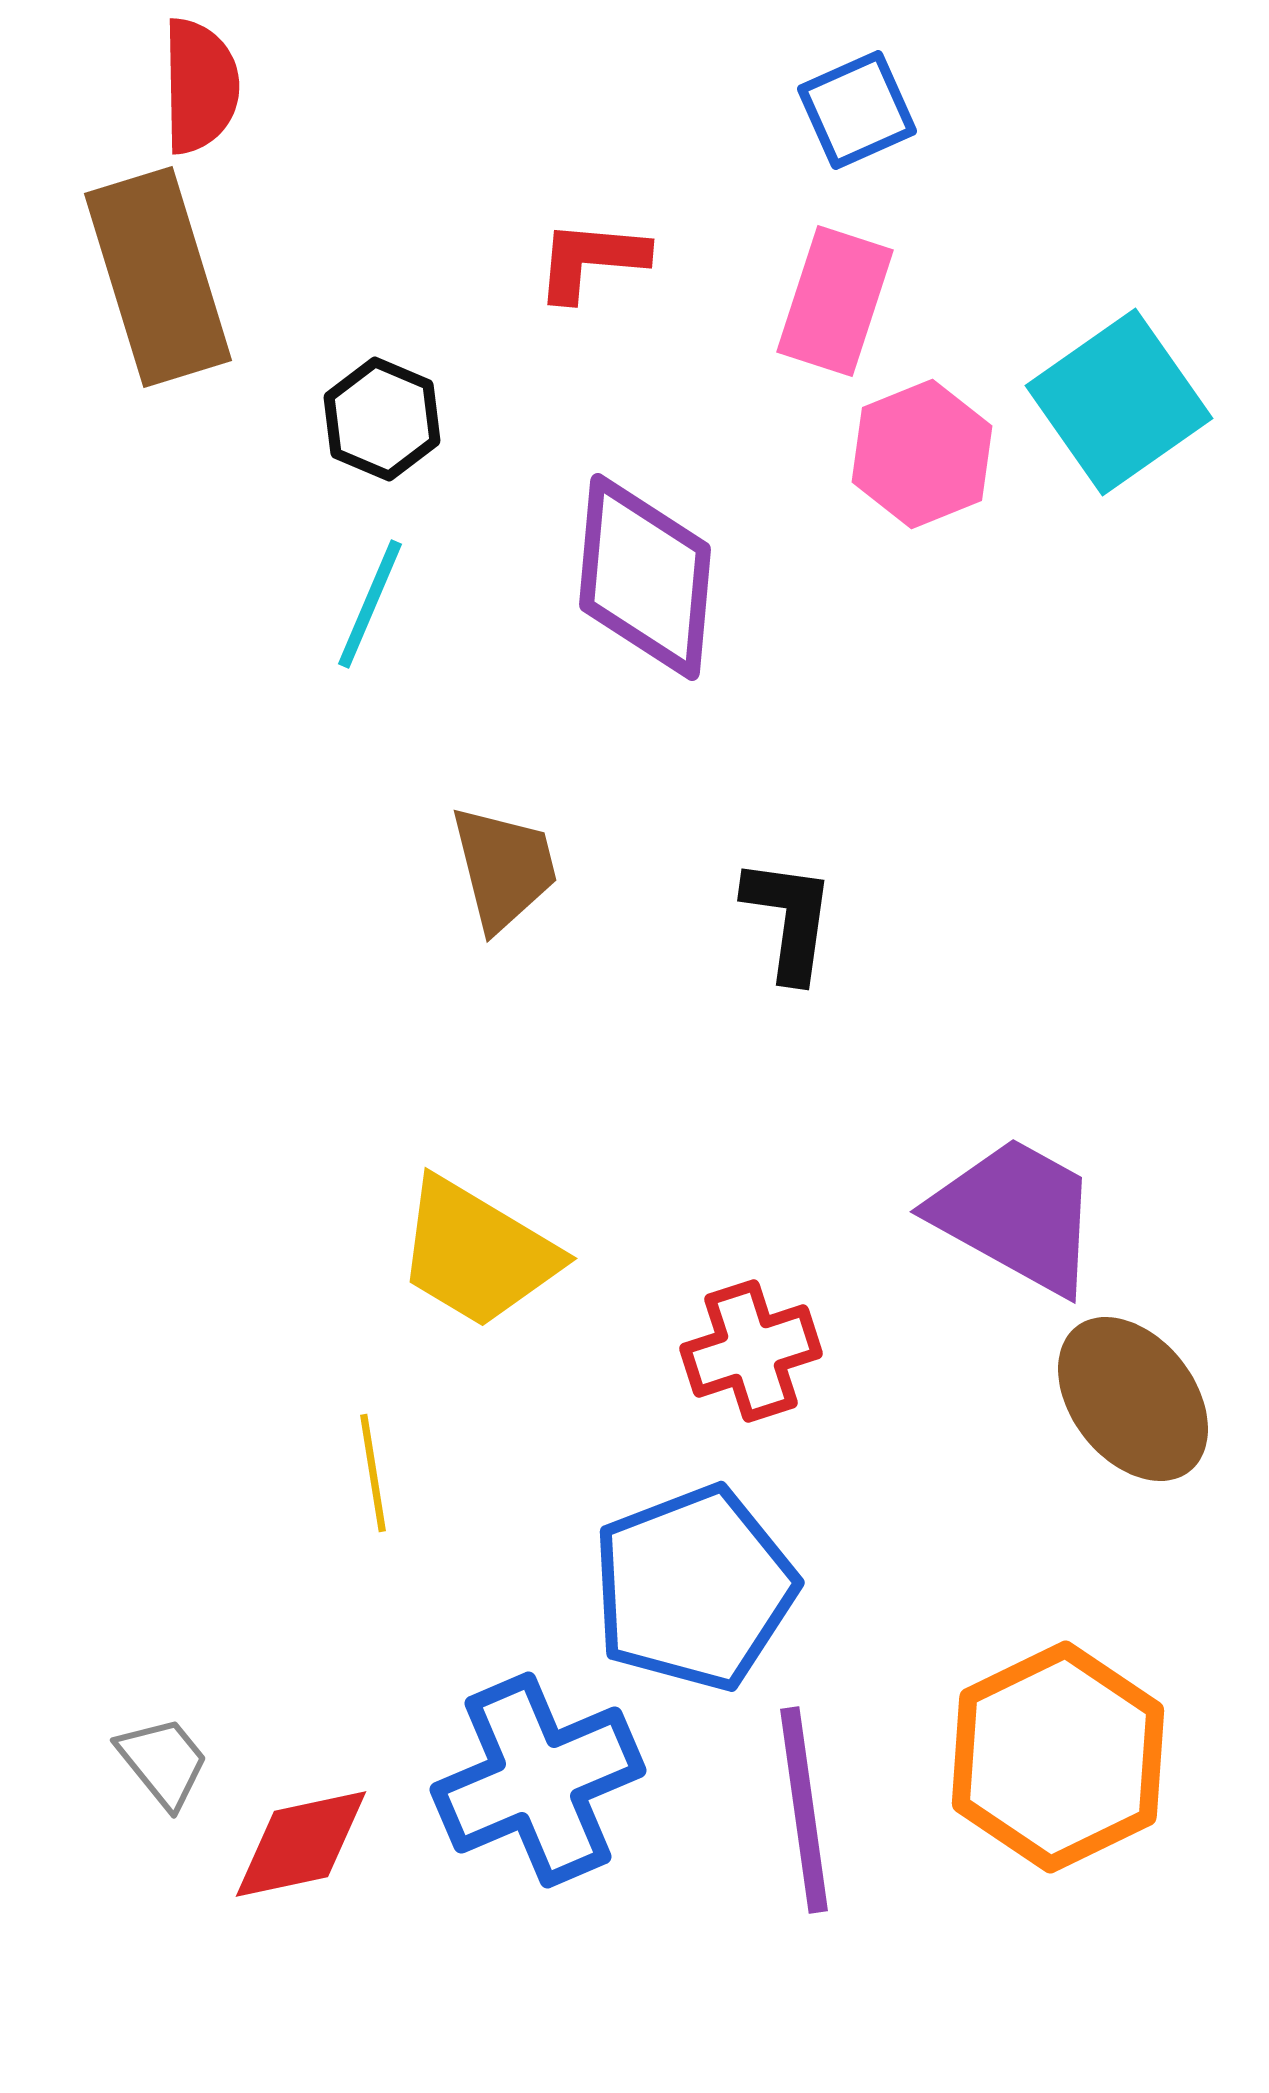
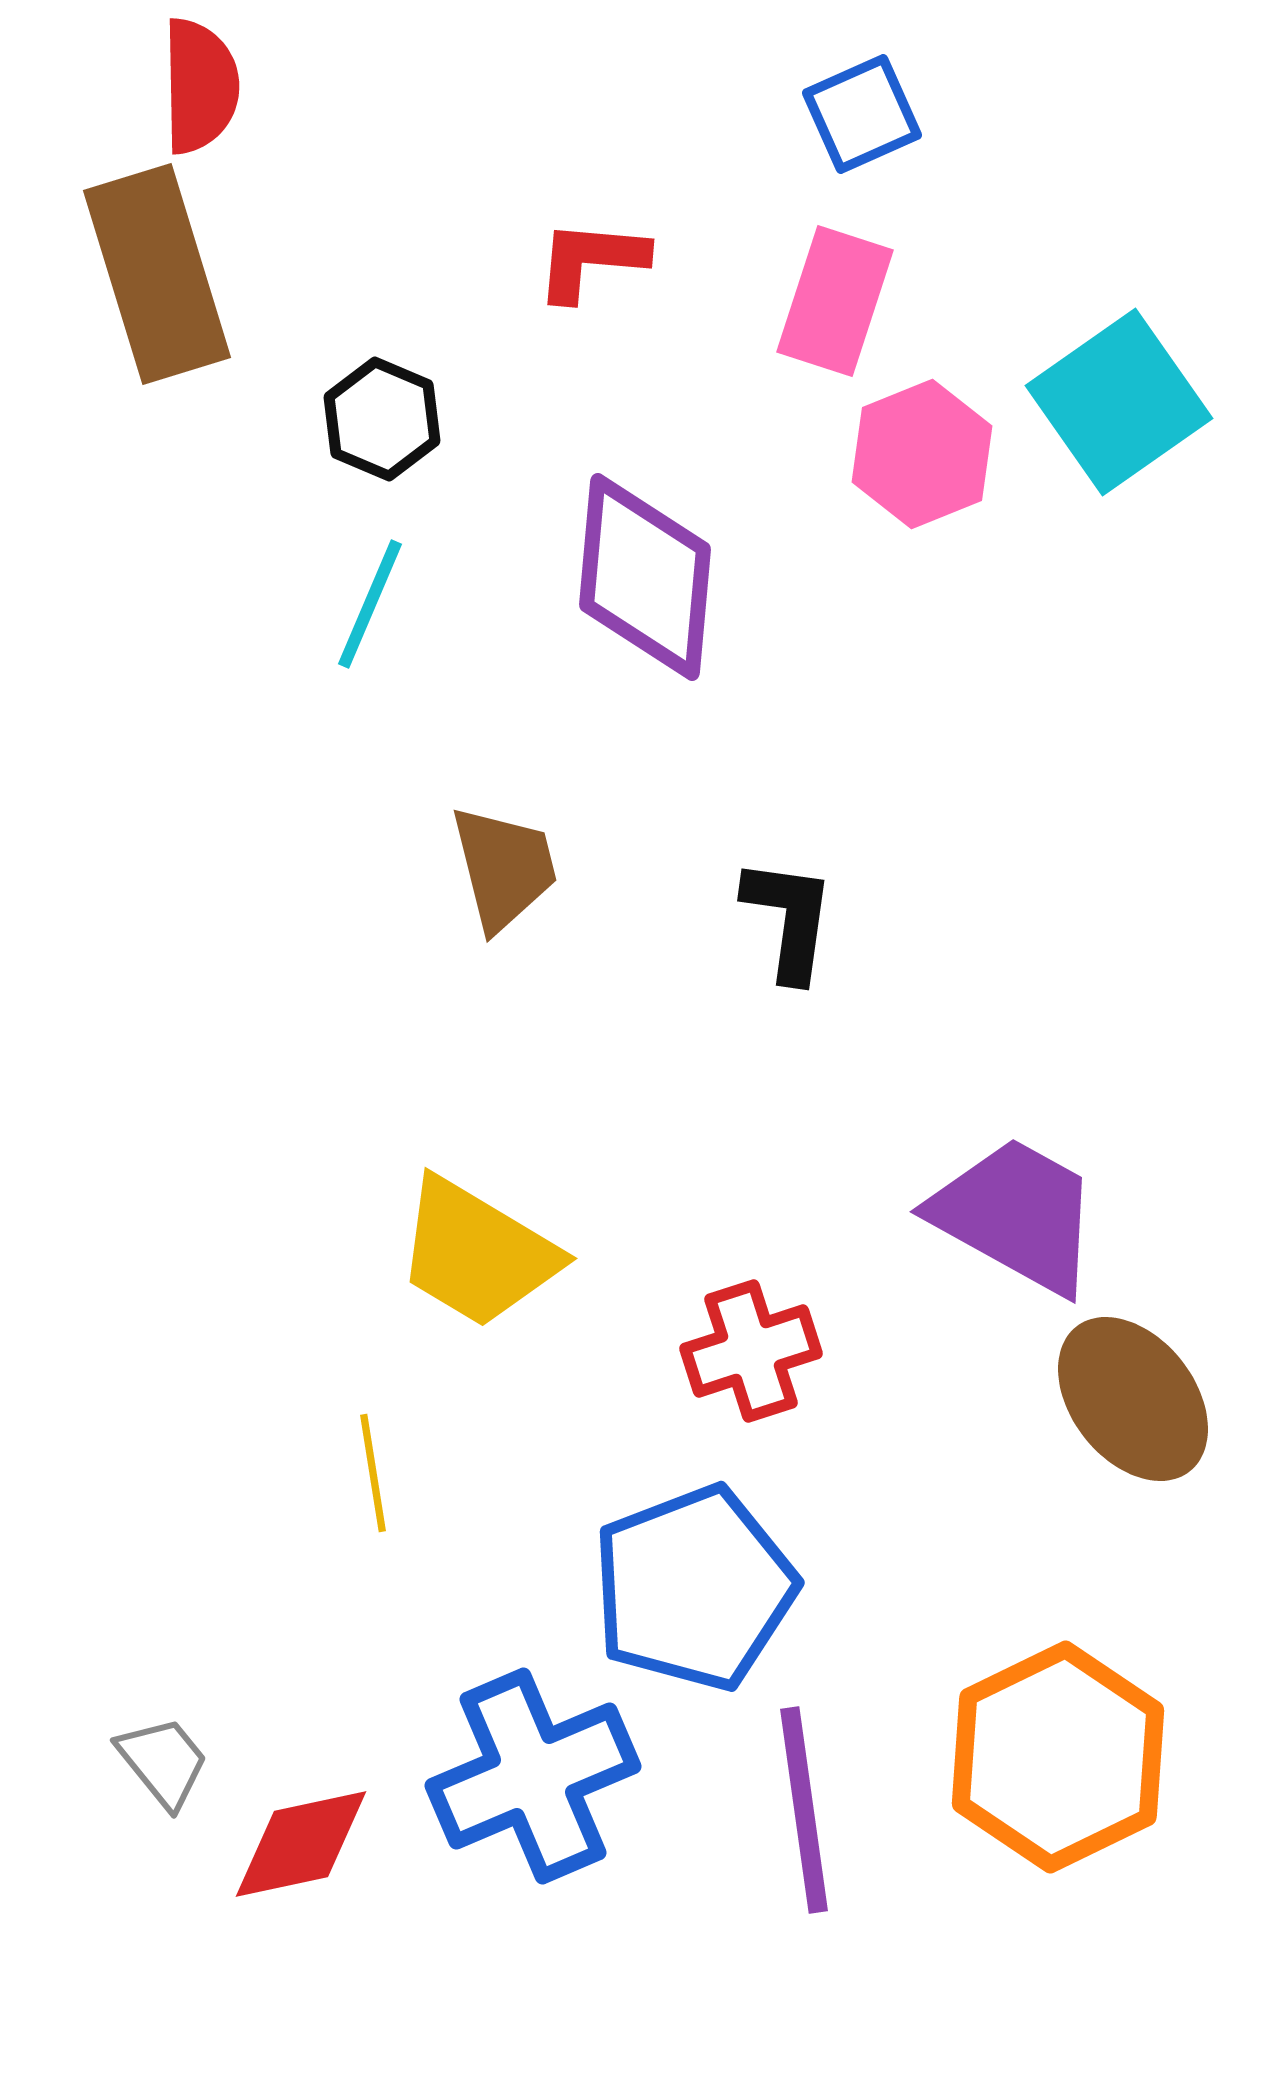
blue square: moved 5 px right, 4 px down
brown rectangle: moved 1 px left, 3 px up
blue cross: moved 5 px left, 4 px up
